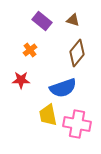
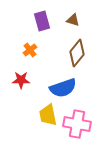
purple rectangle: rotated 36 degrees clockwise
